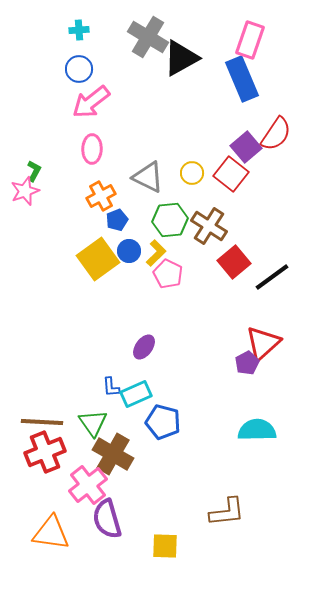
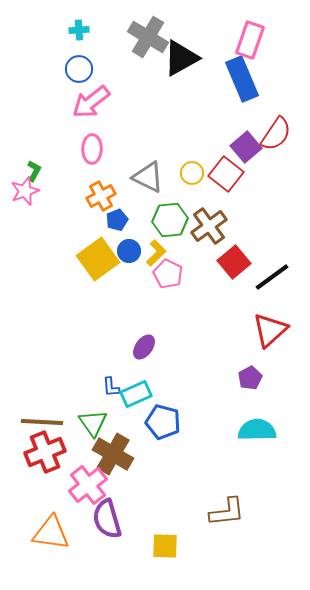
red square at (231, 174): moved 5 px left
brown cross at (209, 226): rotated 21 degrees clockwise
red triangle at (263, 343): moved 7 px right, 13 px up
purple pentagon at (247, 363): moved 3 px right, 15 px down
